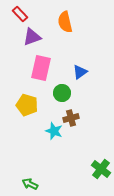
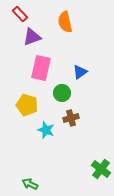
cyan star: moved 8 px left, 1 px up
